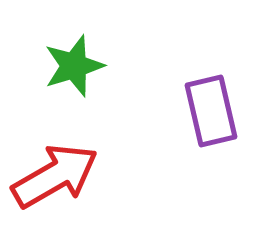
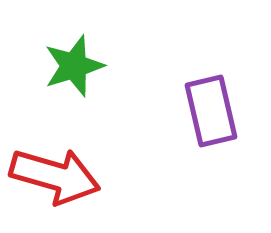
red arrow: rotated 46 degrees clockwise
